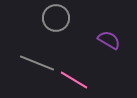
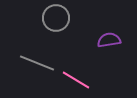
purple semicircle: rotated 40 degrees counterclockwise
pink line: moved 2 px right
